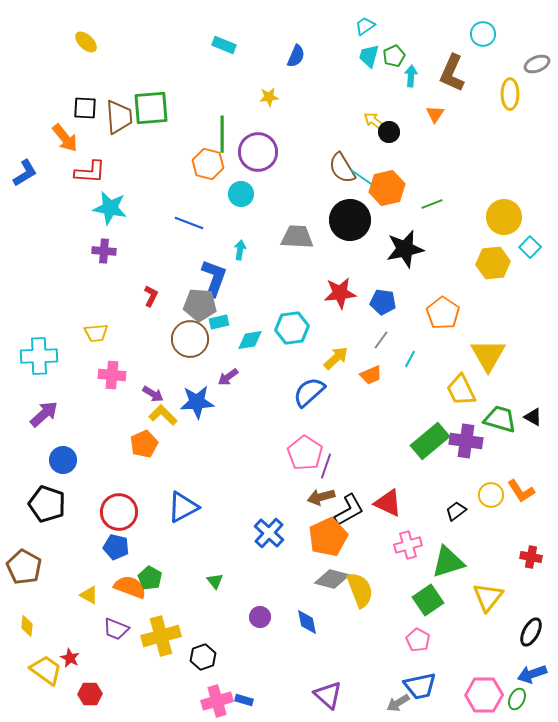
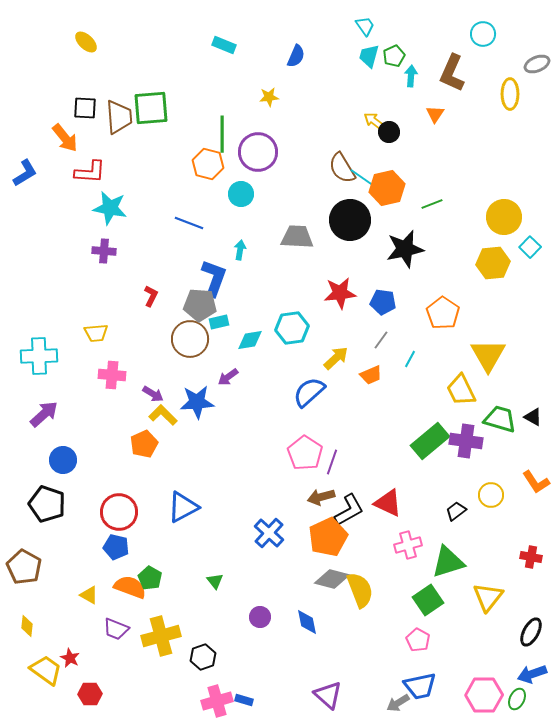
cyan trapezoid at (365, 26): rotated 90 degrees clockwise
purple line at (326, 466): moved 6 px right, 4 px up
orange L-shape at (521, 491): moved 15 px right, 9 px up
